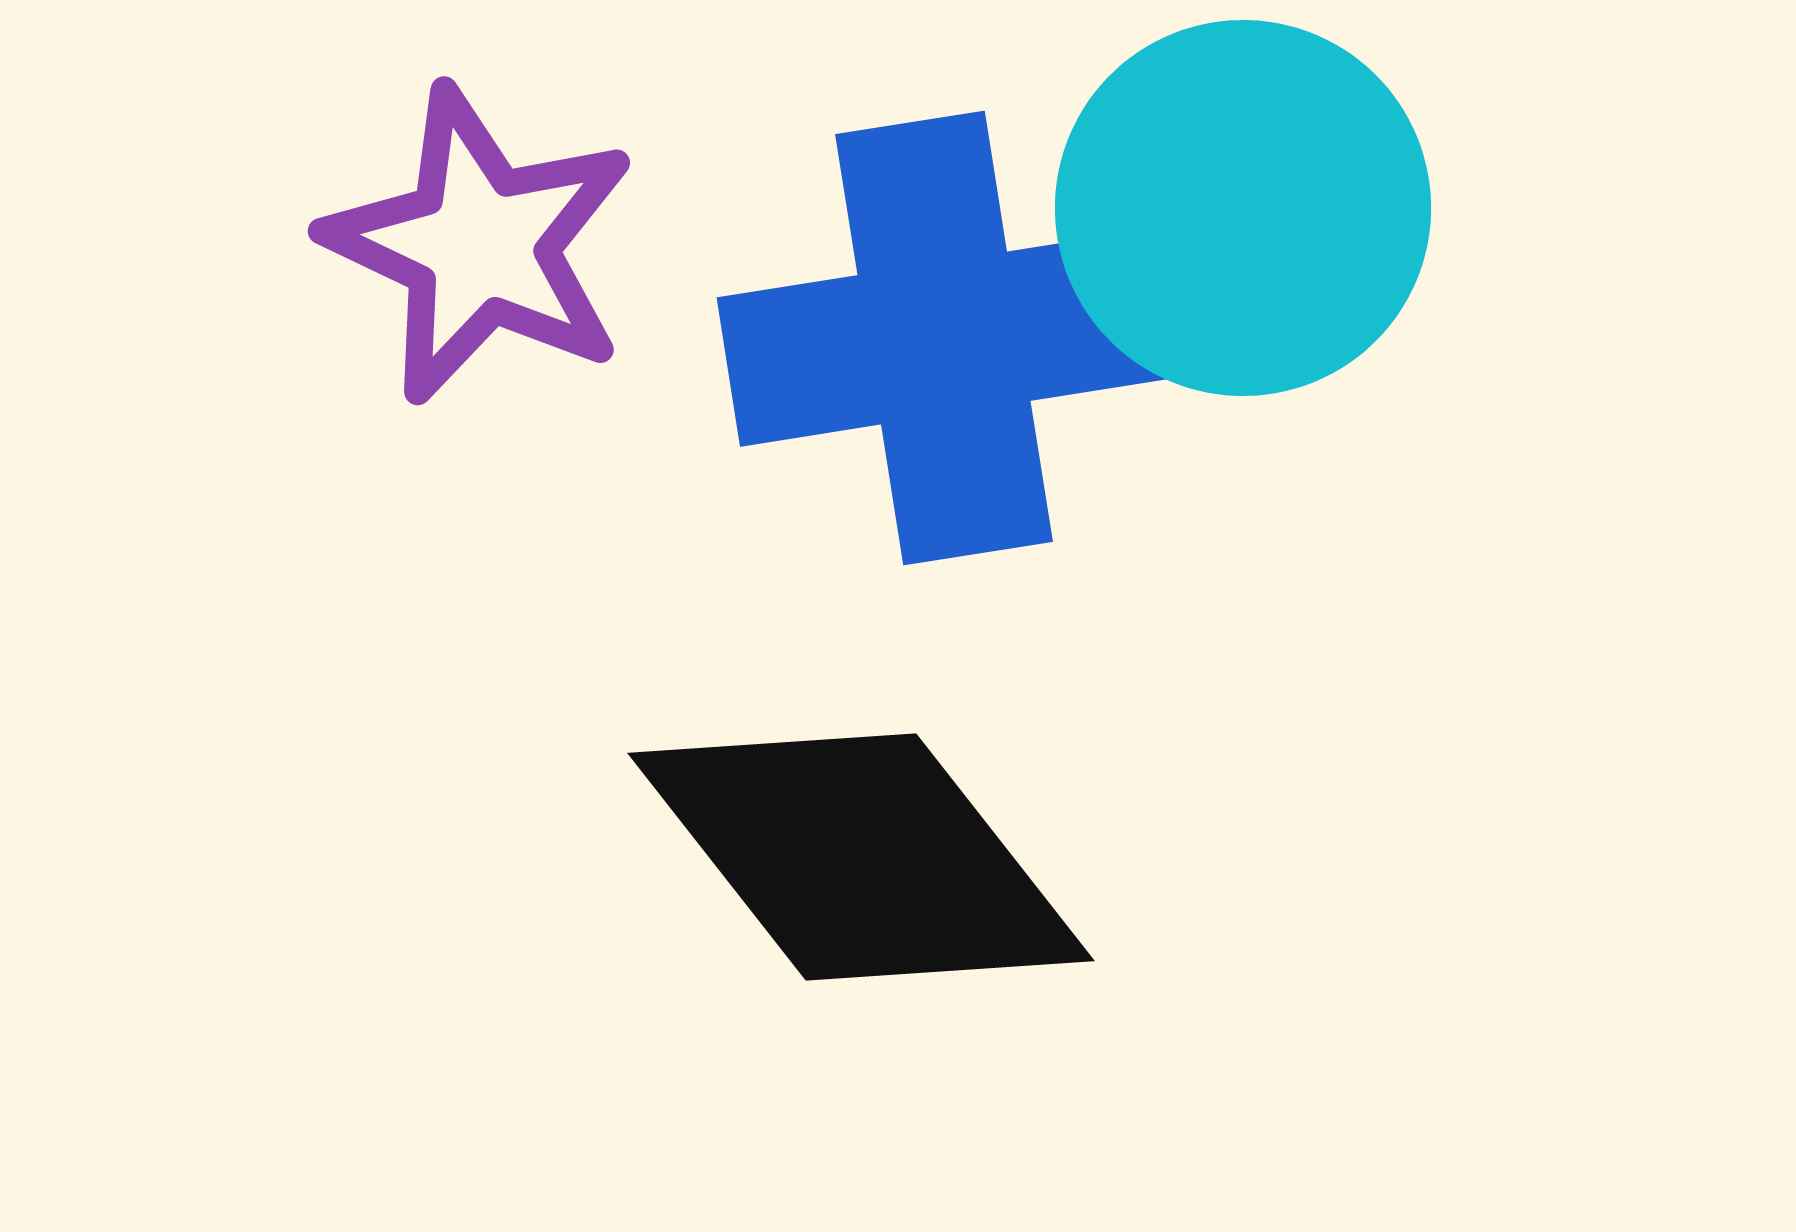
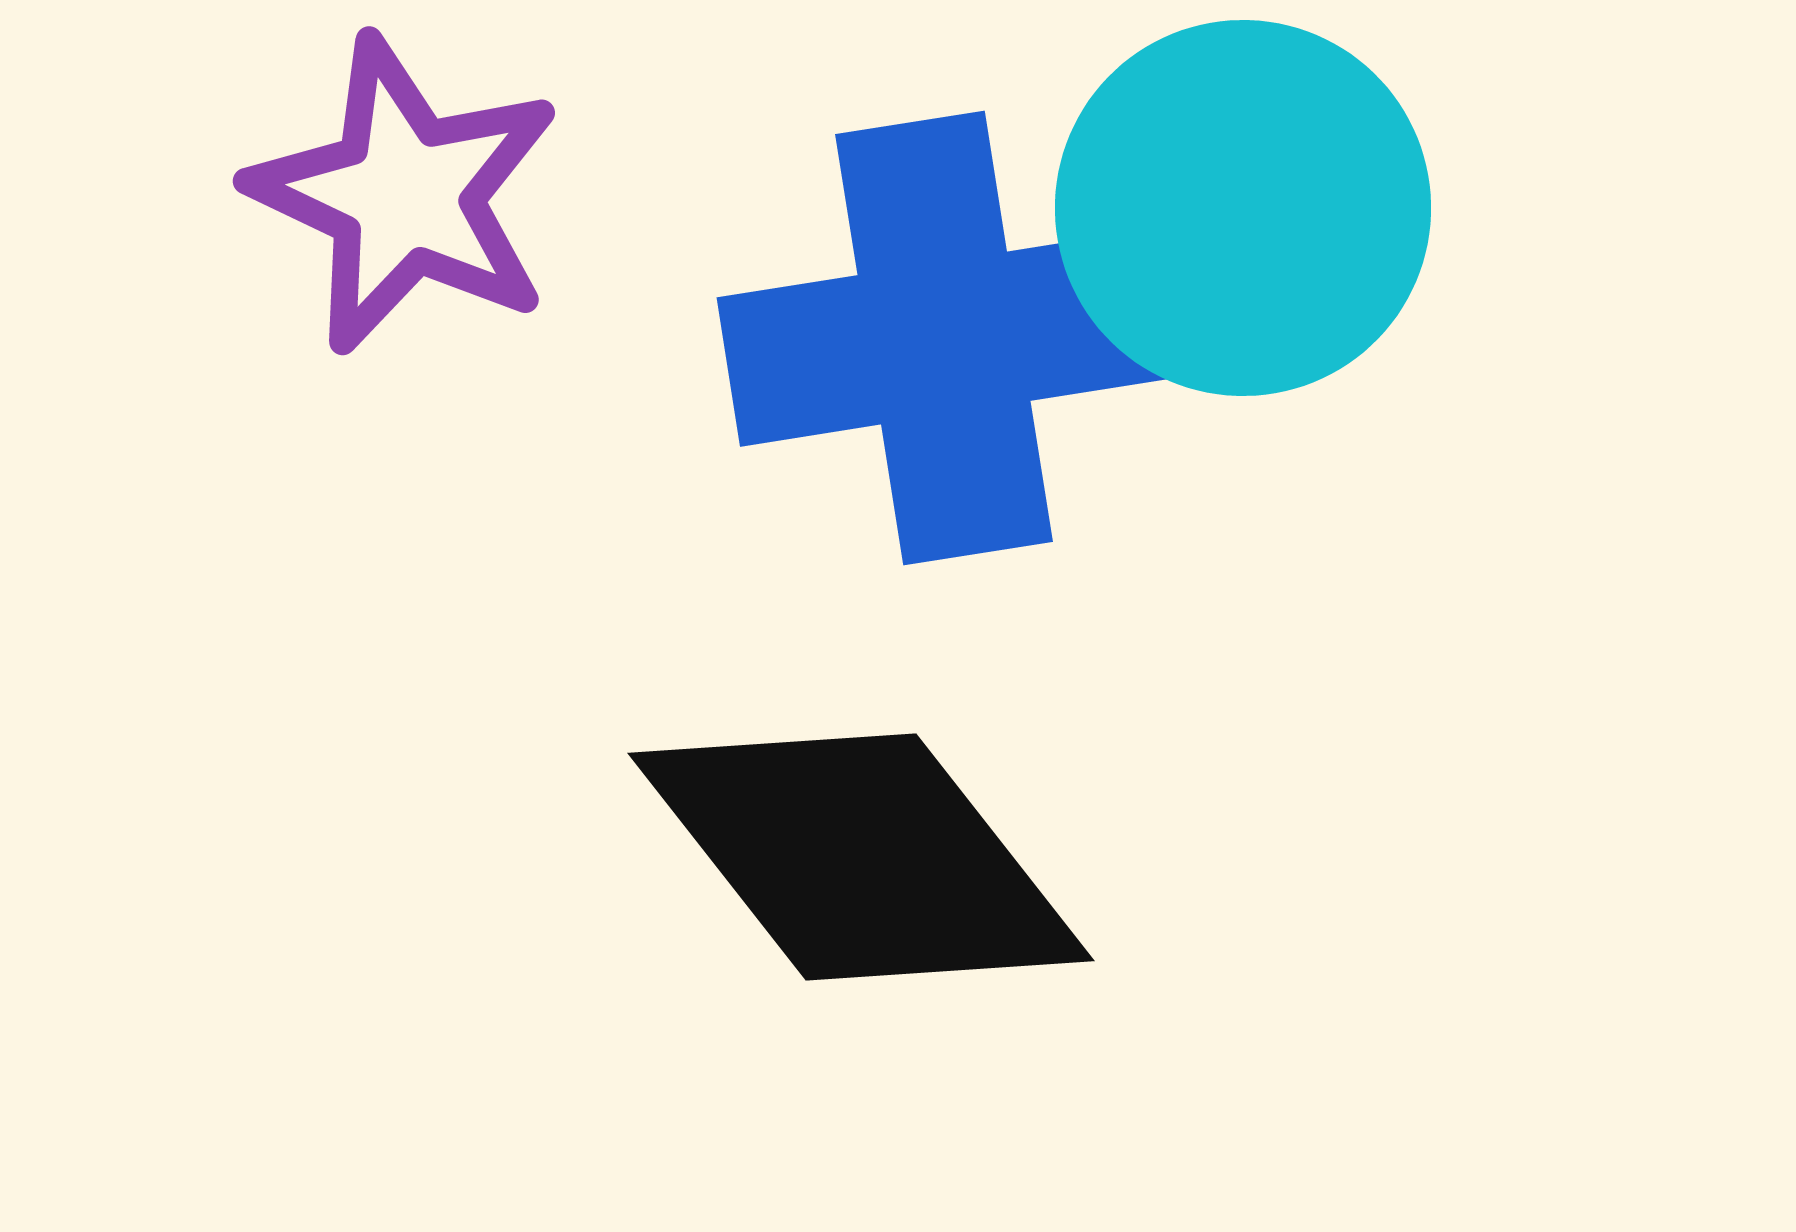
purple star: moved 75 px left, 50 px up
